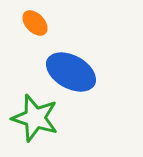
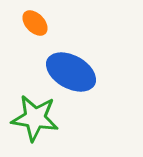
green star: rotated 9 degrees counterclockwise
